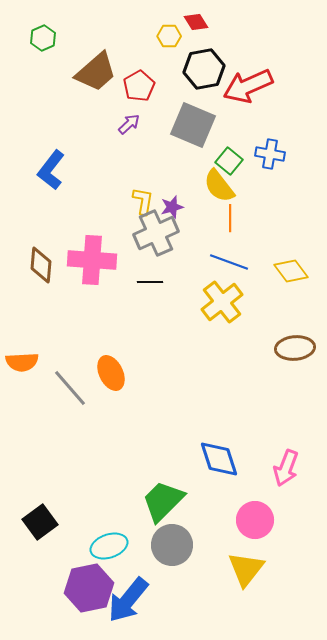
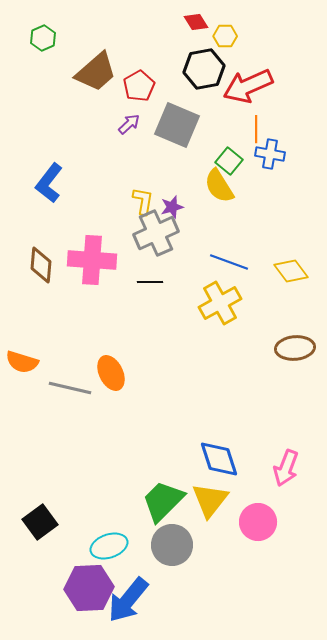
yellow hexagon: moved 56 px right
gray square: moved 16 px left
blue L-shape: moved 2 px left, 13 px down
yellow semicircle: rotated 6 degrees clockwise
orange line: moved 26 px right, 89 px up
yellow cross: moved 2 px left, 1 px down; rotated 9 degrees clockwise
orange semicircle: rotated 20 degrees clockwise
gray line: rotated 36 degrees counterclockwise
pink circle: moved 3 px right, 2 px down
yellow triangle: moved 36 px left, 69 px up
purple hexagon: rotated 9 degrees clockwise
